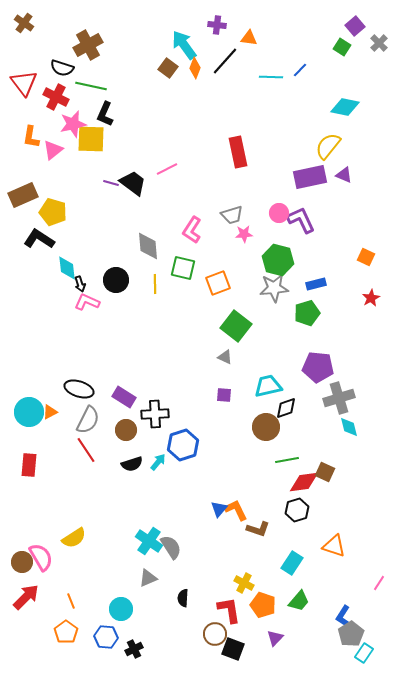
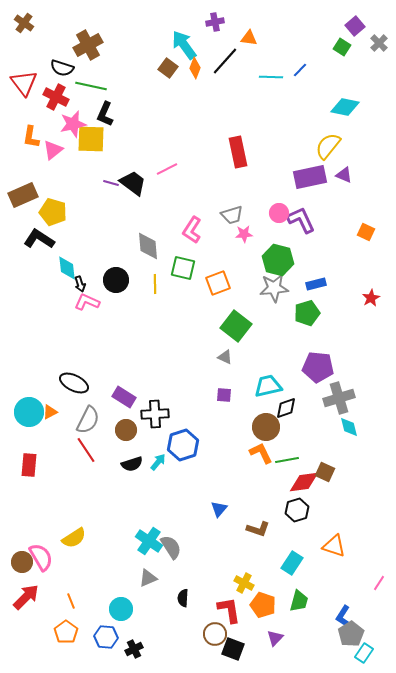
purple cross at (217, 25): moved 2 px left, 3 px up; rotated 18 degrees counterclockwise
orange square at (366, 257): moved 25 px up
black ellipse at (79, 389): moved 5 px left, 6 px up; rotated 8 degrees clockwise
orange L-shape at (236, 510): moved 25 px right, 57 px up
green trapezoid at (299, 601): rotated 25 degrees counterclockwise
